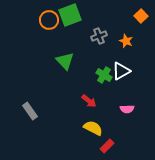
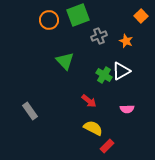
green square: moved 8 px right
